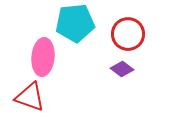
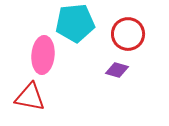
pink ellipse: moved 2 px up
purple diamond: moved 5 px left, 1 px down; rotated 20 degrees counterclockwise
red triangle: rotated 8 degrees counterclockwise
